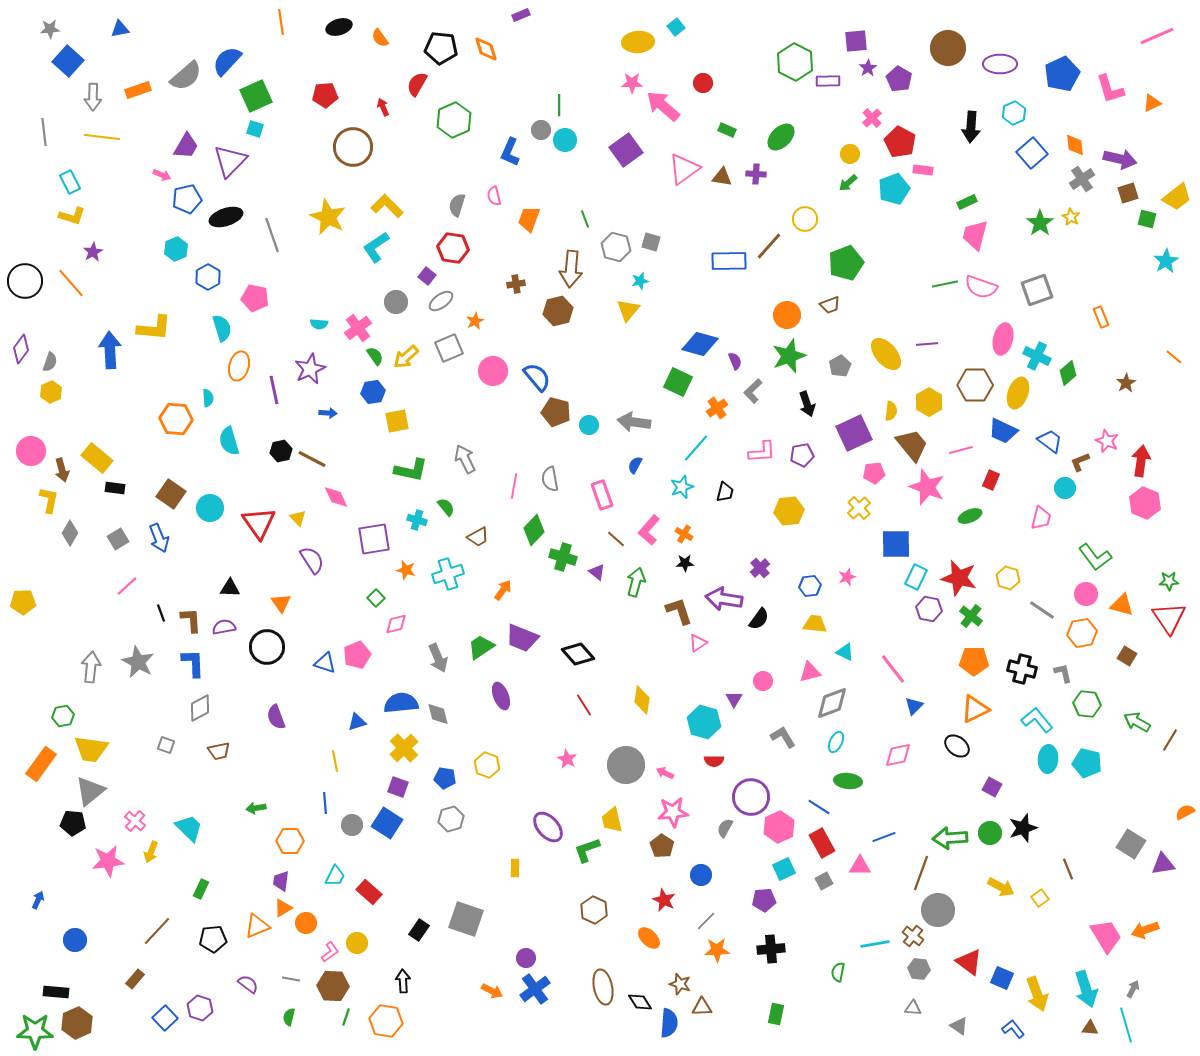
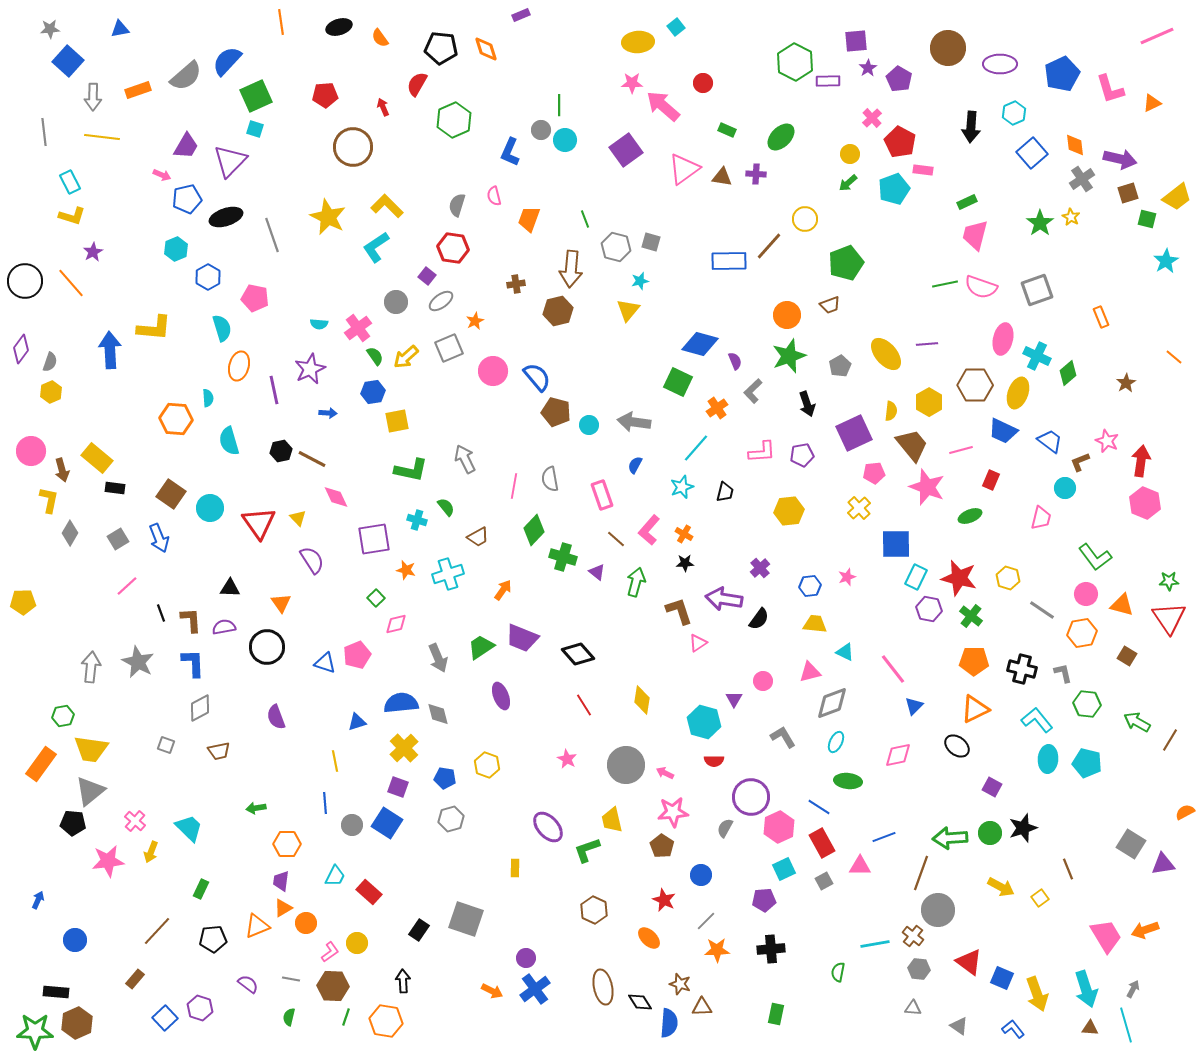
orange hexagon at (290, 841): moved 3 px left, 3 px down
